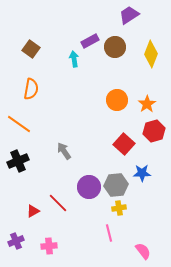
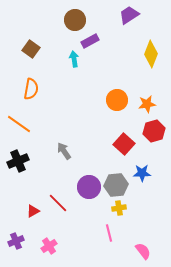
brown circle: moved 40 px left, 27 px up
orange star: rotated 24 degrees clockwise
pink cross: rotated 28 degrees counterclockwise
